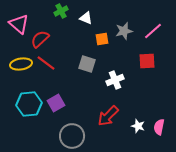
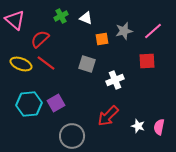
green cross: moved 5 px down
pink triangle: moved 4 px left, 4 px up
yellow ellipse: rotated 30 degrees clockwise
